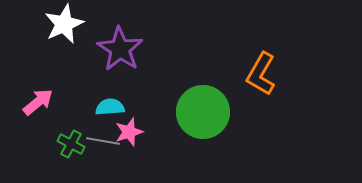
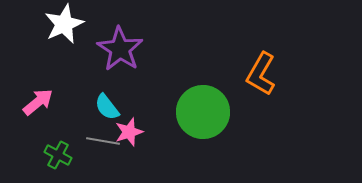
cyan semicircle: moved 3 px left; rotated 124 degrees counterclockwise
green cross: moved 13 px left, 11 px down
